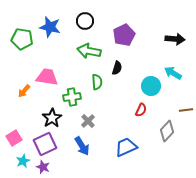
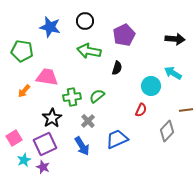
green pentagon: moved 12 px down
green semicircle: moved 14 px down; rotated 126 degrees counterclockwise
blue trapezoid: moved 9 px left, 8 px up
cyan star: moved 1 px right, 1 px up
